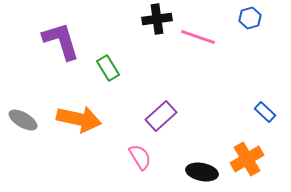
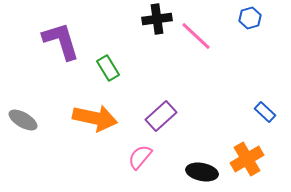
pink line: moved 2 px left, 1 px up; rotated 24 degrees clockwise
orange arrow: moved 16 px right, 1 px up
pink semicircle: rotated 108 degrees counterclockwise
